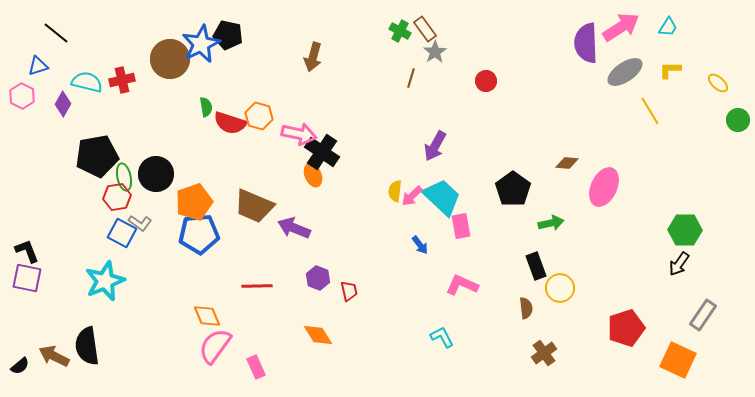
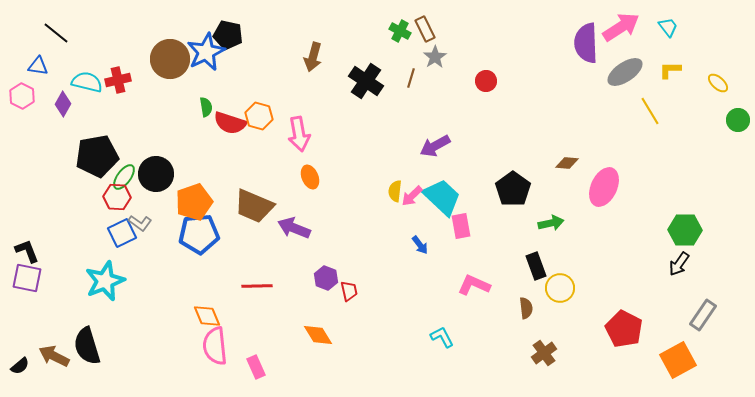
cyan trapezoid at (668, 27): rotated 70 degrees counterclockwise
brown rectangle at (425, 29): rotated 10 degrees clockwise
blue star at (201, 44): moved 5 px right, 8 px down
gray star at (435, 52): moved 5 px down
blue triangle at (38, 66): rotated 25 degrees clockwise
red cross at (122, 80): moved 4 px left
pink arrow at (299, 134): rotated 68 degrees clockwise
purple arrow at (435, 146): rotated 32 degrees clockwise
black cross at (322, 152): moved 44 px right, 71 px up
orange ellipse at (313, 175): moved 3 px left, 2 px down
green ellipse at (124, 177): rotated 48 degrees clockwise
red hexagon at (117, 197): rotated 12 degrees clockwise
blue square at (122, 233): rotated 36 degrees clockwise
purple hexagon at (318, 278): moved 8 px right
pink L-shape at (462, 285): moved 12 px right
red pentagon at (626, 328): moved 2 px left, 1 px down; rotated 27 degrees counterclockwise
black semicircle at (87, 346): rotated 9 degrees counterclockwise
pink semicircle at (215, 346): rotated 42 degrees counterclockwise
orange square at (678, 360): rotated 36 degrees clockwise
